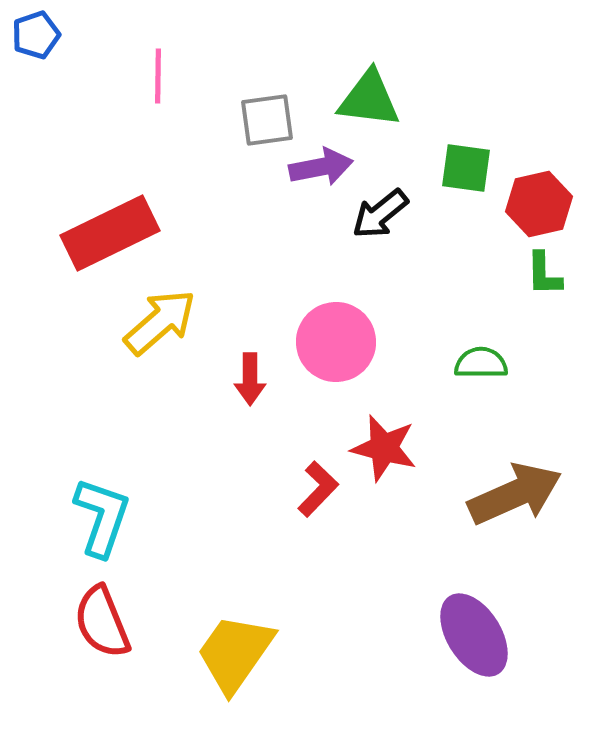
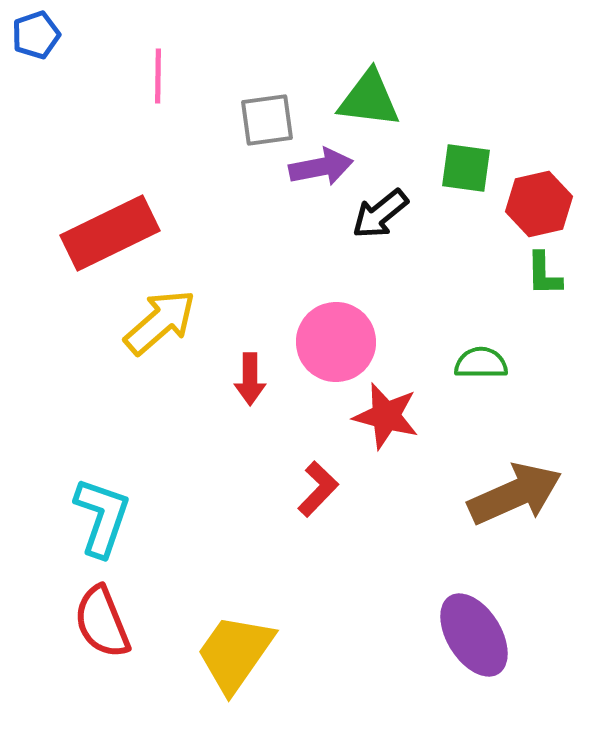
red star: moved 2 px right, 32 px up
